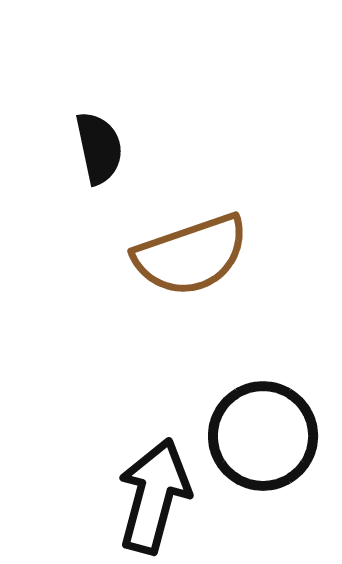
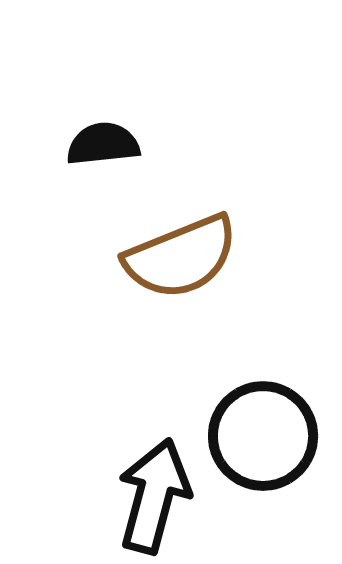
black semicircle: moved 4 px right, 4 px up; rotated 84 degrees counterclockwise
brown semicircle: moved 10 px left, 2 px down; rotated 3 degrees counterclockwise
